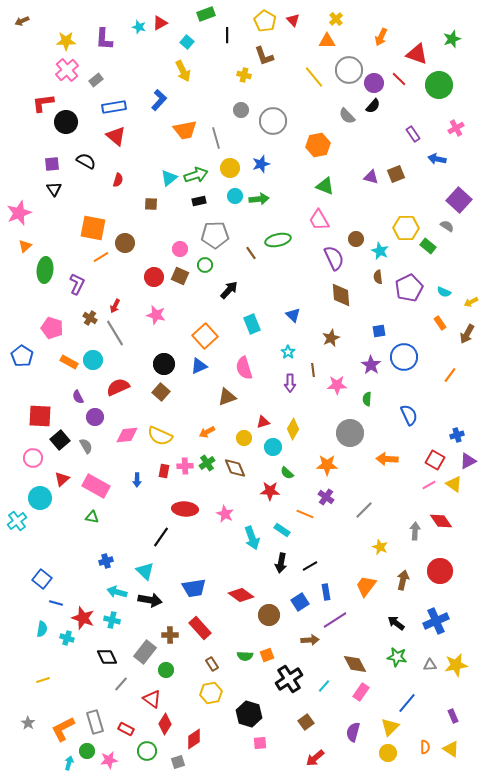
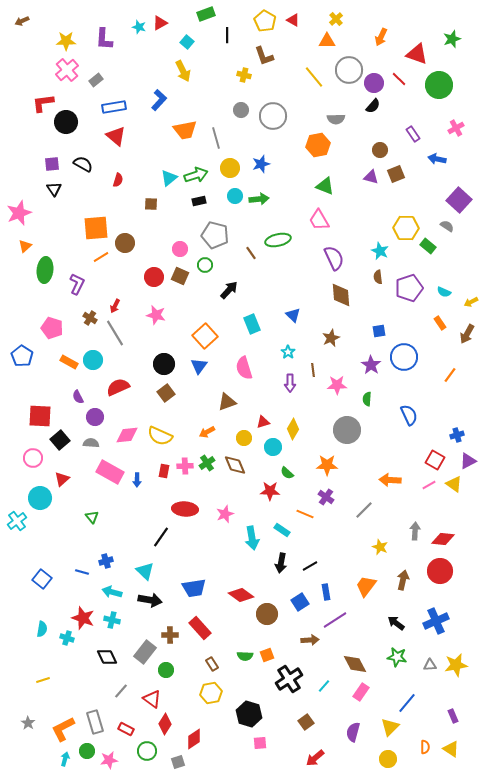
red triangle at (293, 20): rotated 16 degrees counterclockwise
gray semicircle at (347, 116): moved 11 px left, 3 px down; rotated 48 degrees counterclockwise
gray circle at (273, 121): moved 5 px up
black semicircle at (86, 161): moved 3 px left, 3 px down
orange square at (93, 228): moved 3 px right; rotated 16 degrees counterclockwise
gray pentagon at (215, 235): rotated 16 degrees clockwise
brown circle at (356, 239): moved 24 px right, 89 px up
purple pentagon at (409, 288): rotated 8 degrees clockwise
blue triangle at (199, 366): rotated 30 degrees counterclockwise
brown square at (161, 392): moved 5 px right, 1 px down; rotated 12 degrees clockwise
brown triangle at (227, 397): moved 5 px down
gray circle at (350, 433): moved 3 px left, 3 px up
gray semicircle at (86, 446): moved 5 px right, 3 px up; rotated 56 degrees counterclockwise
orange arrow at (387, 459): moved 3 px right, 21 px down
brown diamond at (235, 468): moved 3 px up
pink rectangle at (96, 486): moved 14 px right, 14 px up
pink star at (225, 514): rotated 24 degrees clockwise
green triangle at (92, 517): rotated 40 degrees clockwise
red diamond at (441, 521): moved 2 px right, 18 px down; rotated 50 degrees counterclockwise
cyan arrow at (252, 538): rotated 10 degrees clockwise
cyan arrow at (117, 592): moved 5 px left
blue line at (56, 603): moved 26 px right, 31 px up
brown circle at (269, 615): moved 2 px left, 1 px up
gray line at (121, 684): moved 7 px down
yellow circle at (388, 753): moved 6 px down
cyan arrow at (69, 763): moved 4 px left, 4 px up
